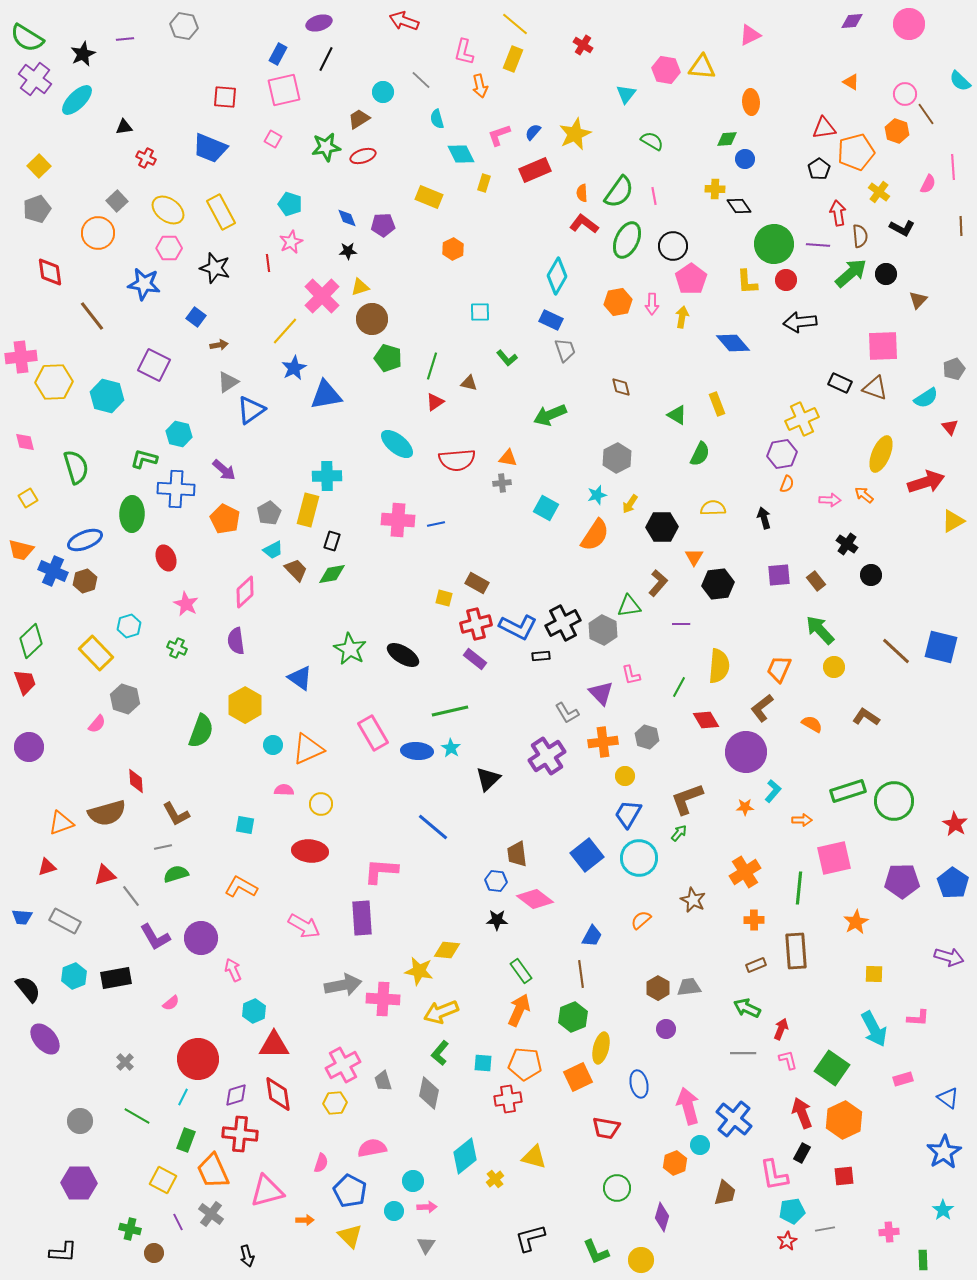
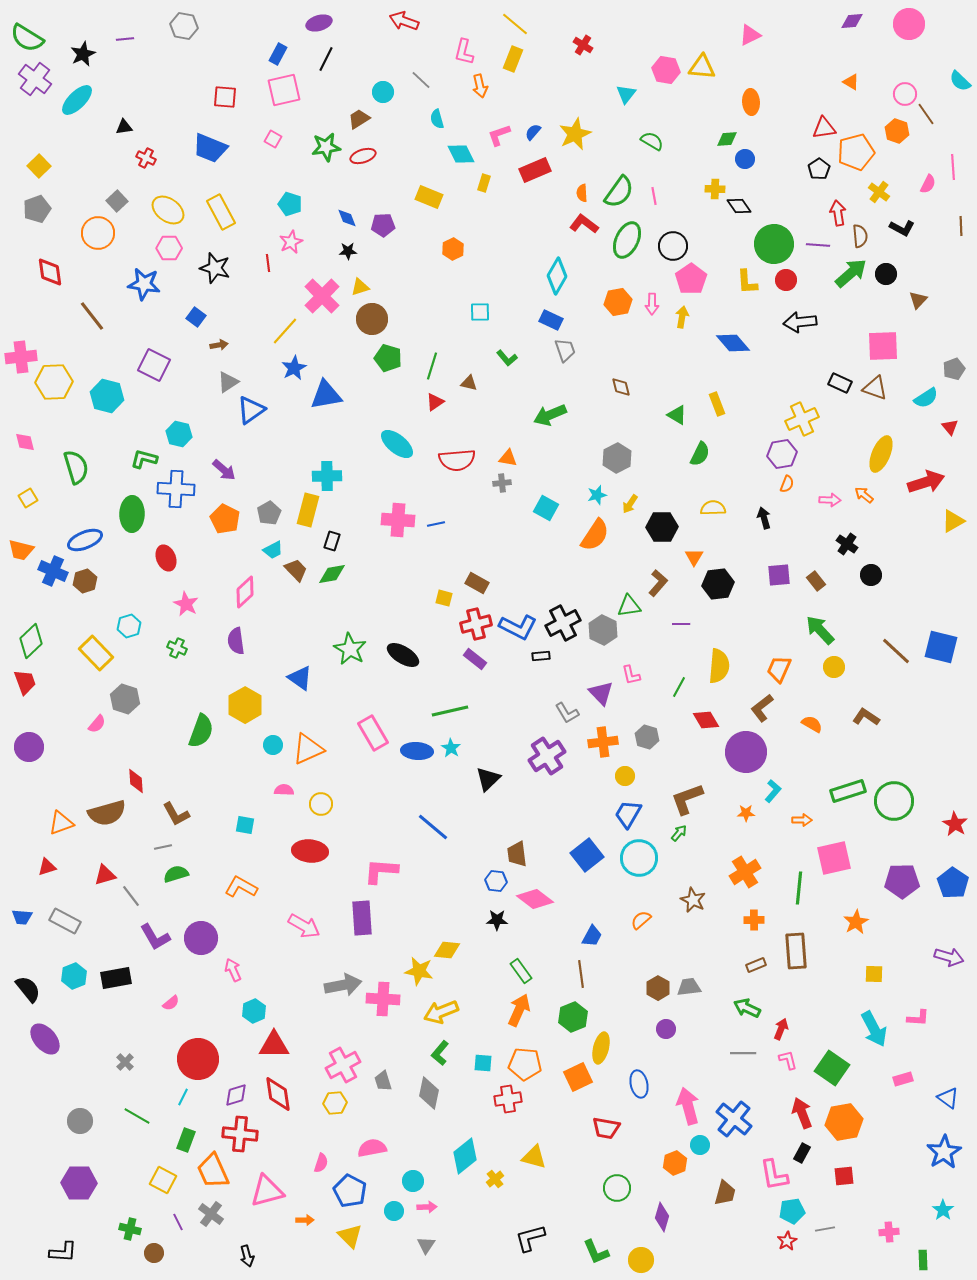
orange star at (745, 807): moved 1 px right, 6 px down
orange hexagon at (844, 1120): moved 2 px down; rotated 15 degrees clockwise
